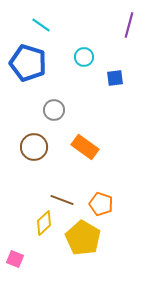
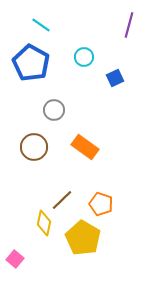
blue pentagon: moved 3 px right; rotated 12 degrees clockwise
blue square: rotated 18 degrees counterclockwise
brown line: rotated 65 degrees counterclockwise
yellow diamond: rotated 35 degrees counterclockwise
pink square: rotated 18 degrees clockwise
